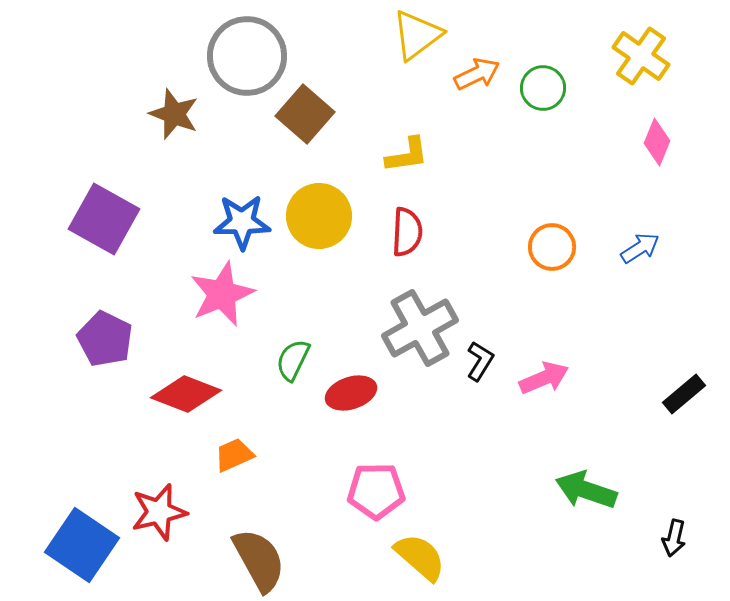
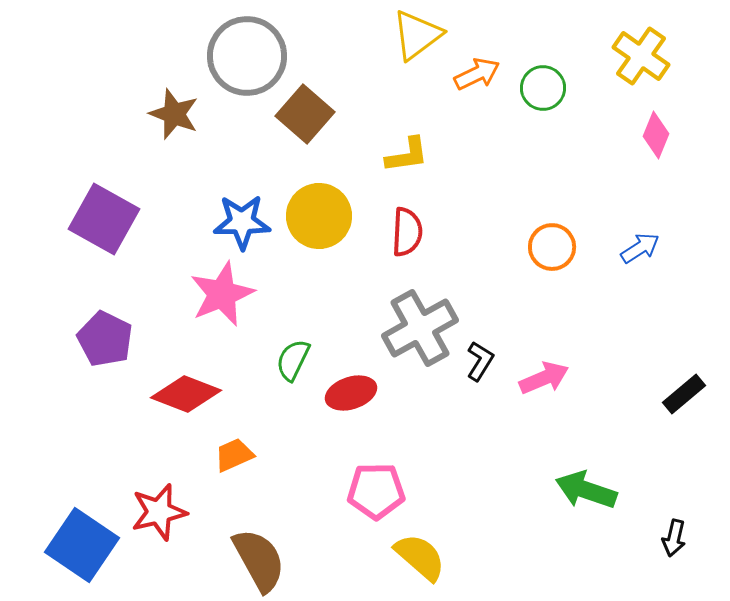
pink diamond: moved 1 px left, 7 px up
